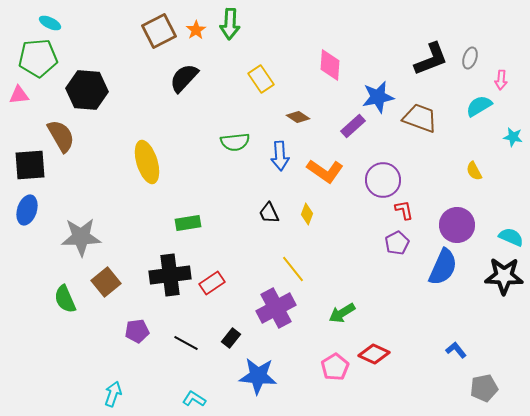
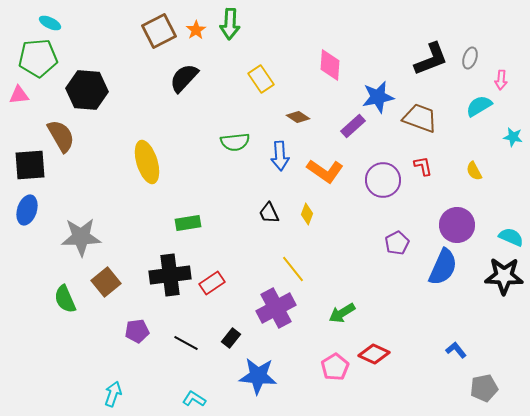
red L-shape at (404, 210): moved 19 px right, 44 px up
